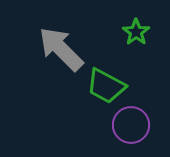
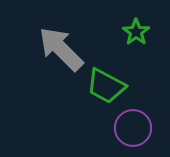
purple circle: moved 2 px right, 3 px down
